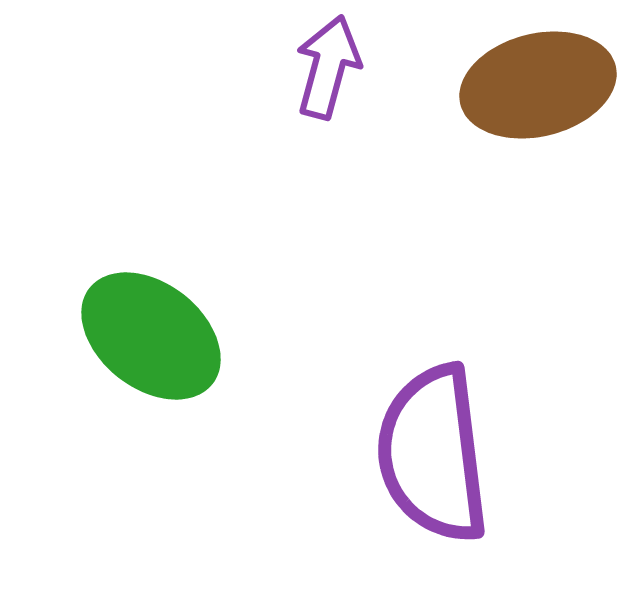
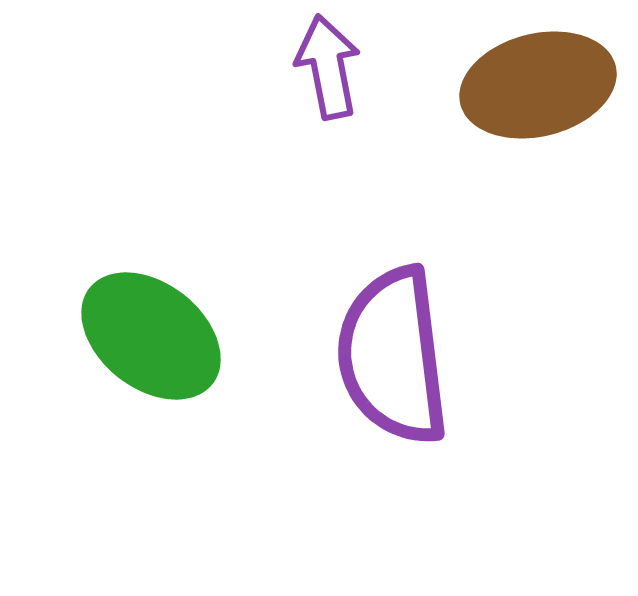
purple arrow: rotated 26 degrees counterclockwise
purple semicircle: moved 40 px left, 98 px up
